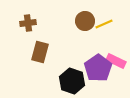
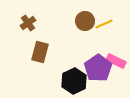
brown cross: rotated 28 degrees counterclockwise
black hexagon: moved 2 px right; rotated 15 degrees clockwise
